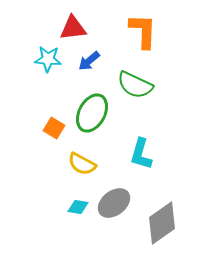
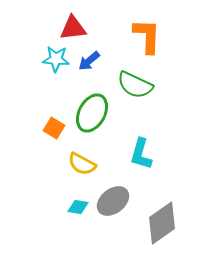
orange L-shape: moved 4 px right, 5 px down
cyan star: moved 8 px right
gray ellipse: moved 1 px left, 2 px up
